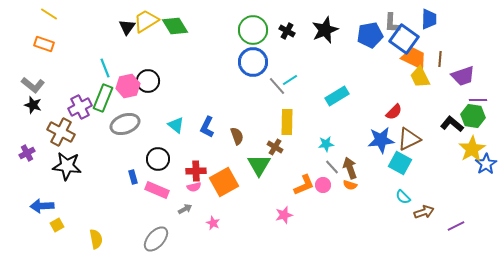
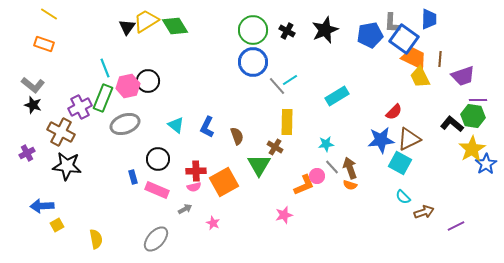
pink circle at (323, 185): moved 6 px left, 9 px up
